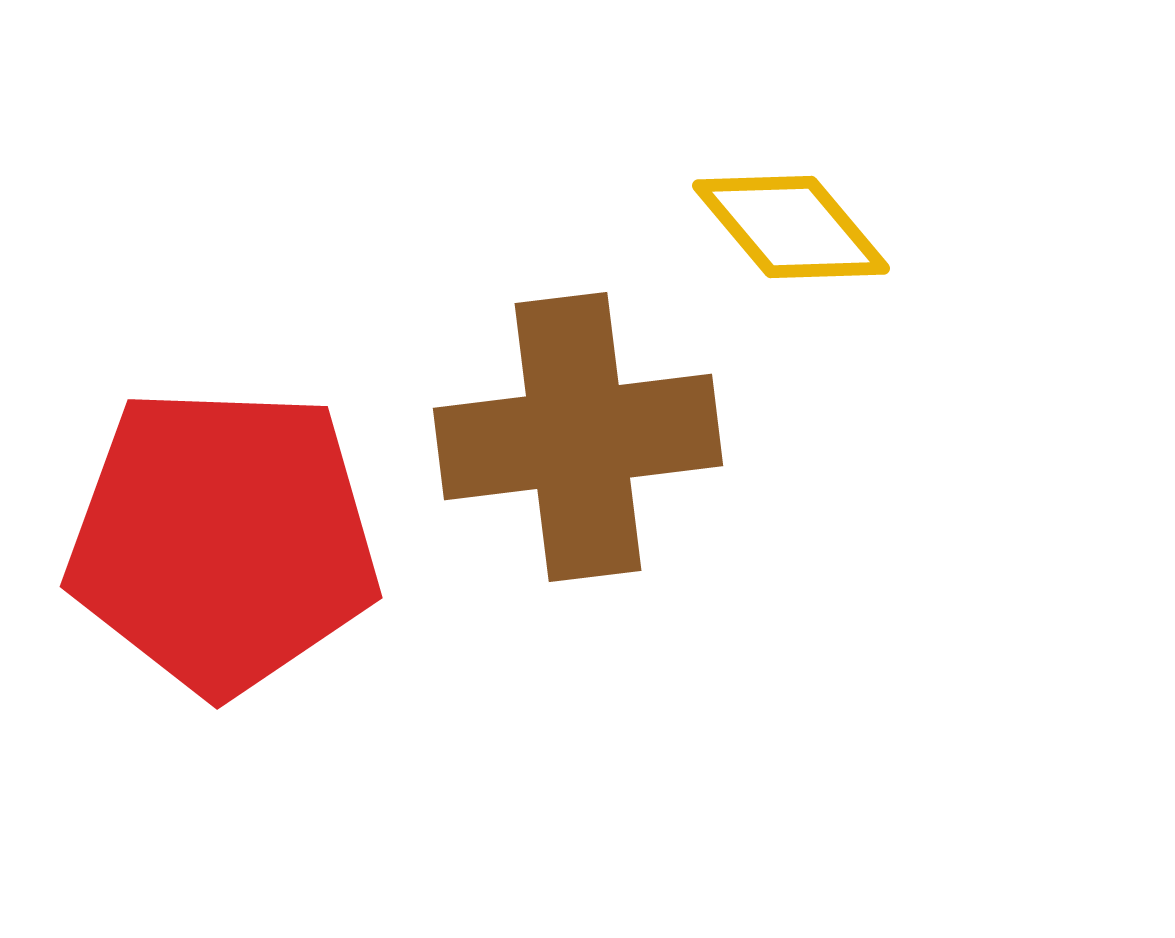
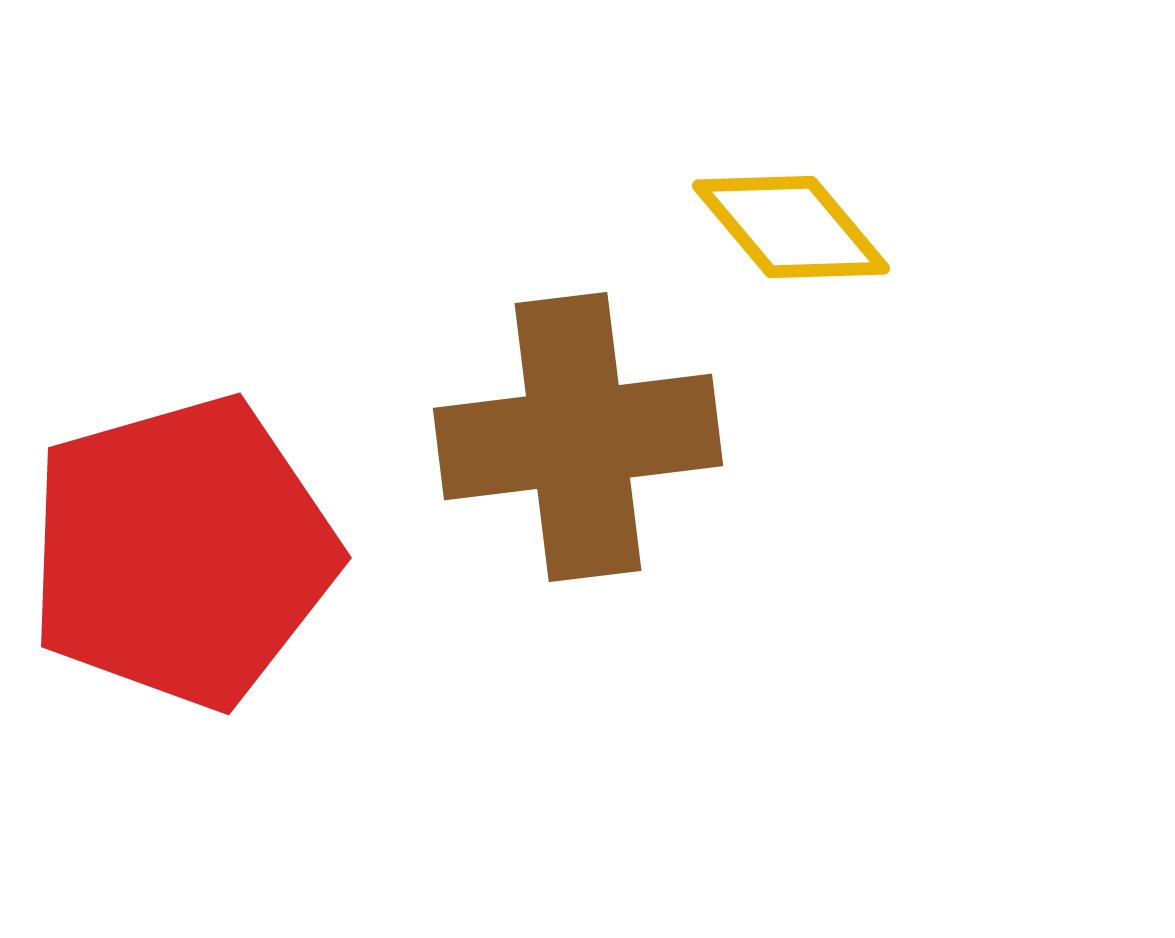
red pentagon: moved 41 px left, 12 px down; rotated 18 degrees counterclockwise
